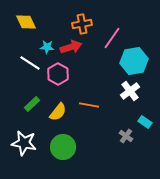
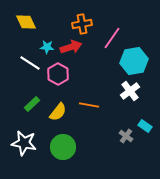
cyan rectangle: moved 4 px down
